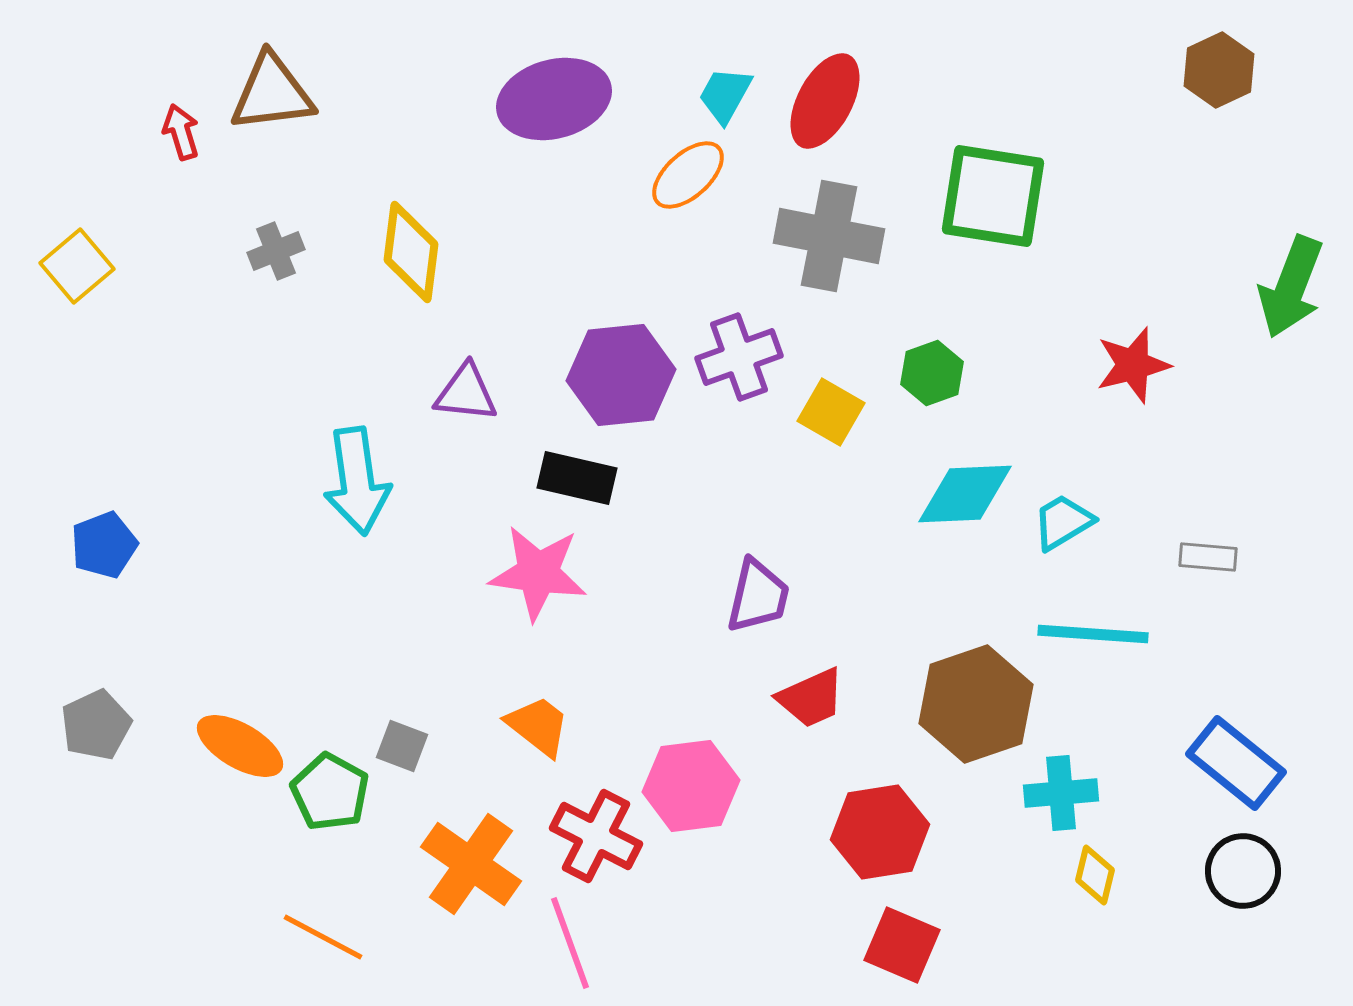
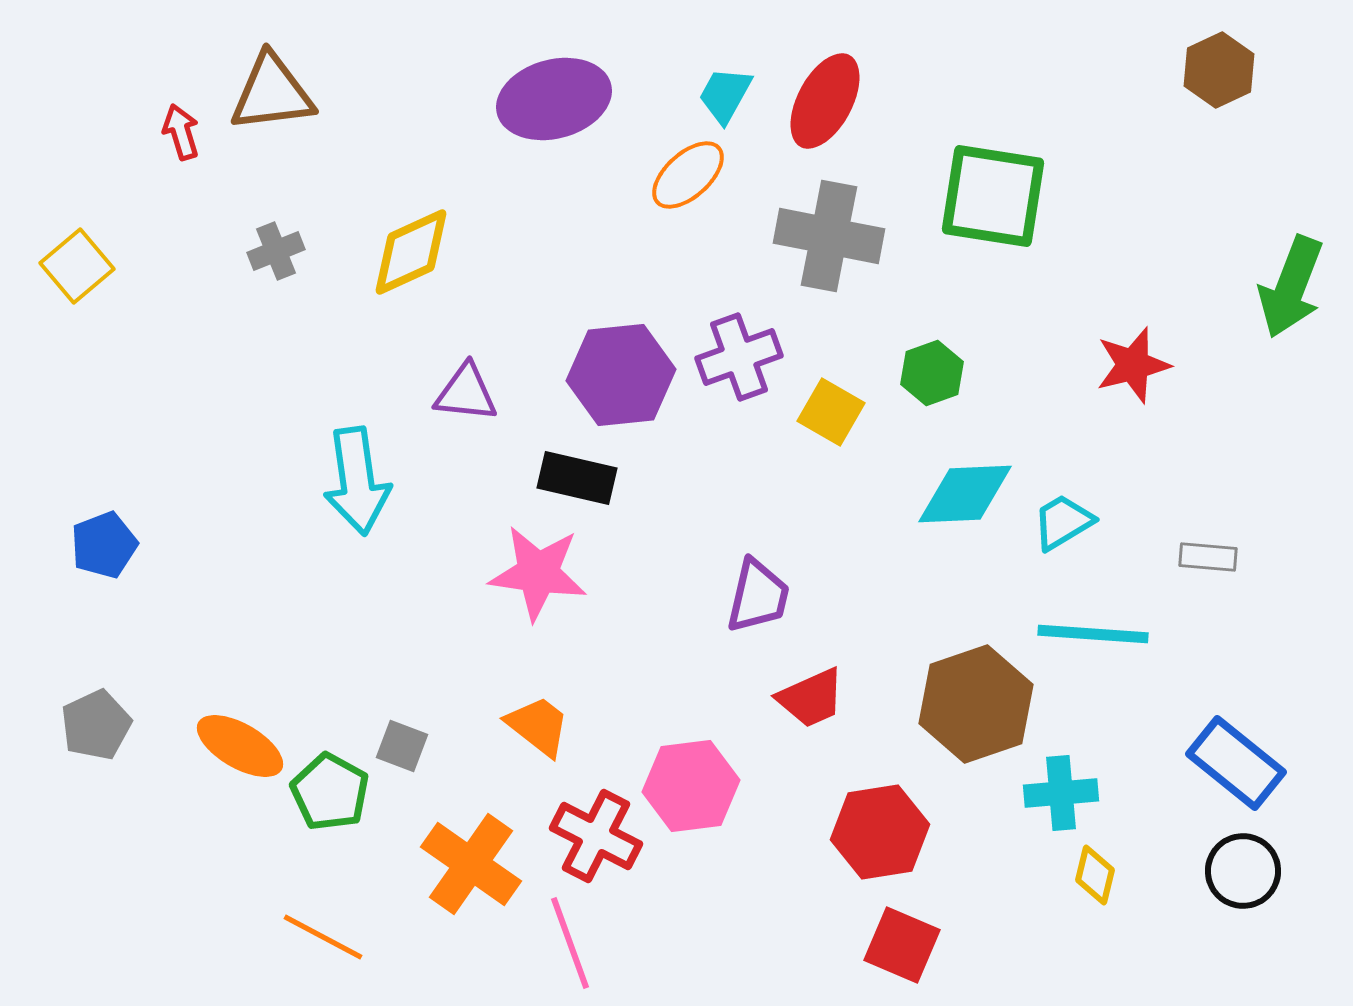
yellow diamond at (411, 252): rotated 58 degrees clockwise
